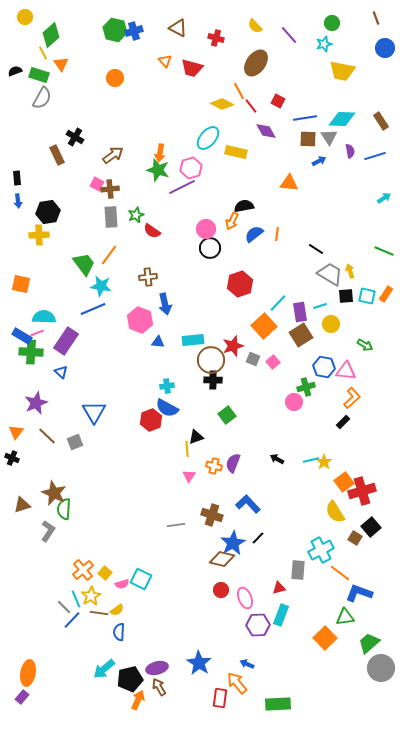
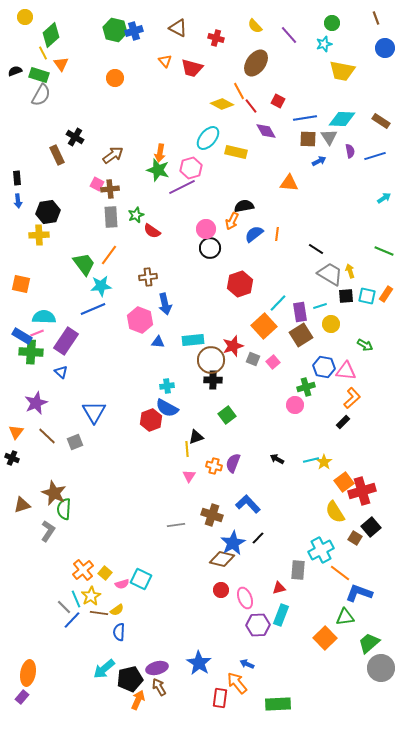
gray semicircle at (42, 98): moved 1 px left, 3 px up
brown rectangle at (381, 121): rotated 24 degrees counterclockwise
cyan star at (101, 286): rotated 15 degrees counterclockwise
pink circle at (294, 402): moved 1 px right, 3 px down
